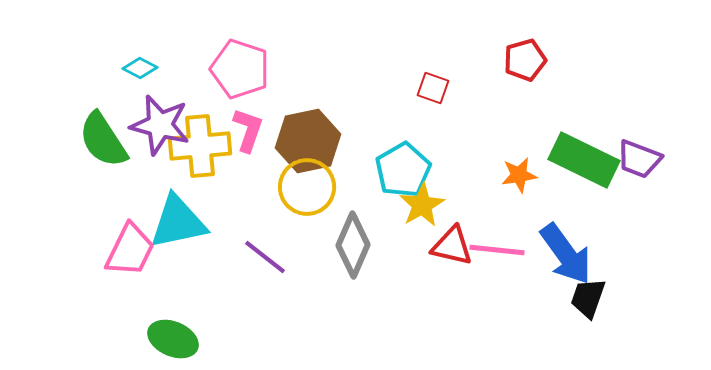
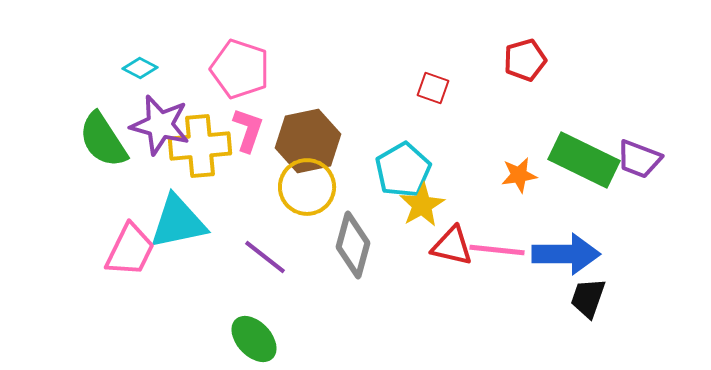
gray diamond: rotated 8 degrees counterclockwise
blue arrow: rotated 54 degrees counterclockwise
green ellipse: moved 81 px right; rotated 24 degrees clockwise
